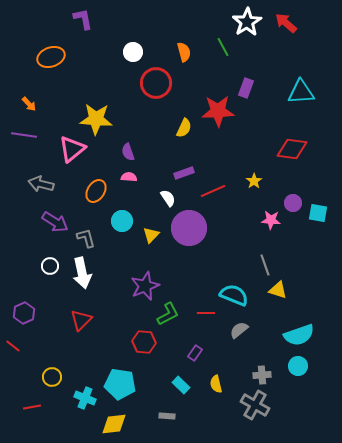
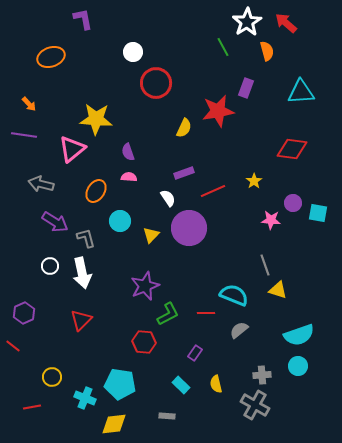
orange semicircle at (184, 52): moved 83 px right, 1 px up
red star at (218, 111): rotated 8 degrees counterclockwise
cyan circle at (122, 221): moved 2 px left
